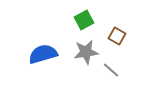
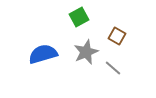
green square: moved 5 px left, 3 px up
gray star: rotated 15 degrees counterclockwise
gray line: moved 2 px right, 2 px up
